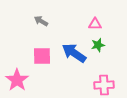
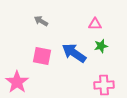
green star: moved 3 px right, 1 px down
pink square: rotated 12 degrees clockwise
pink star: moved 2 px down
